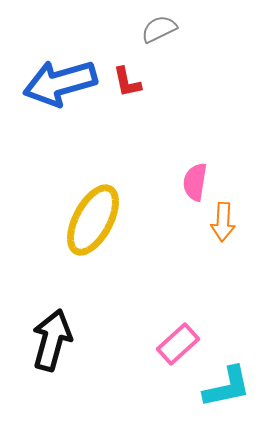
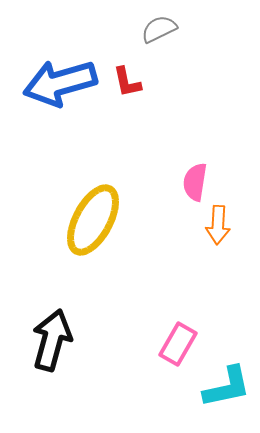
orange arrow: moved 5 px left, 3 px down
pink rectangle: rotated 18 degrees counterclockwise
